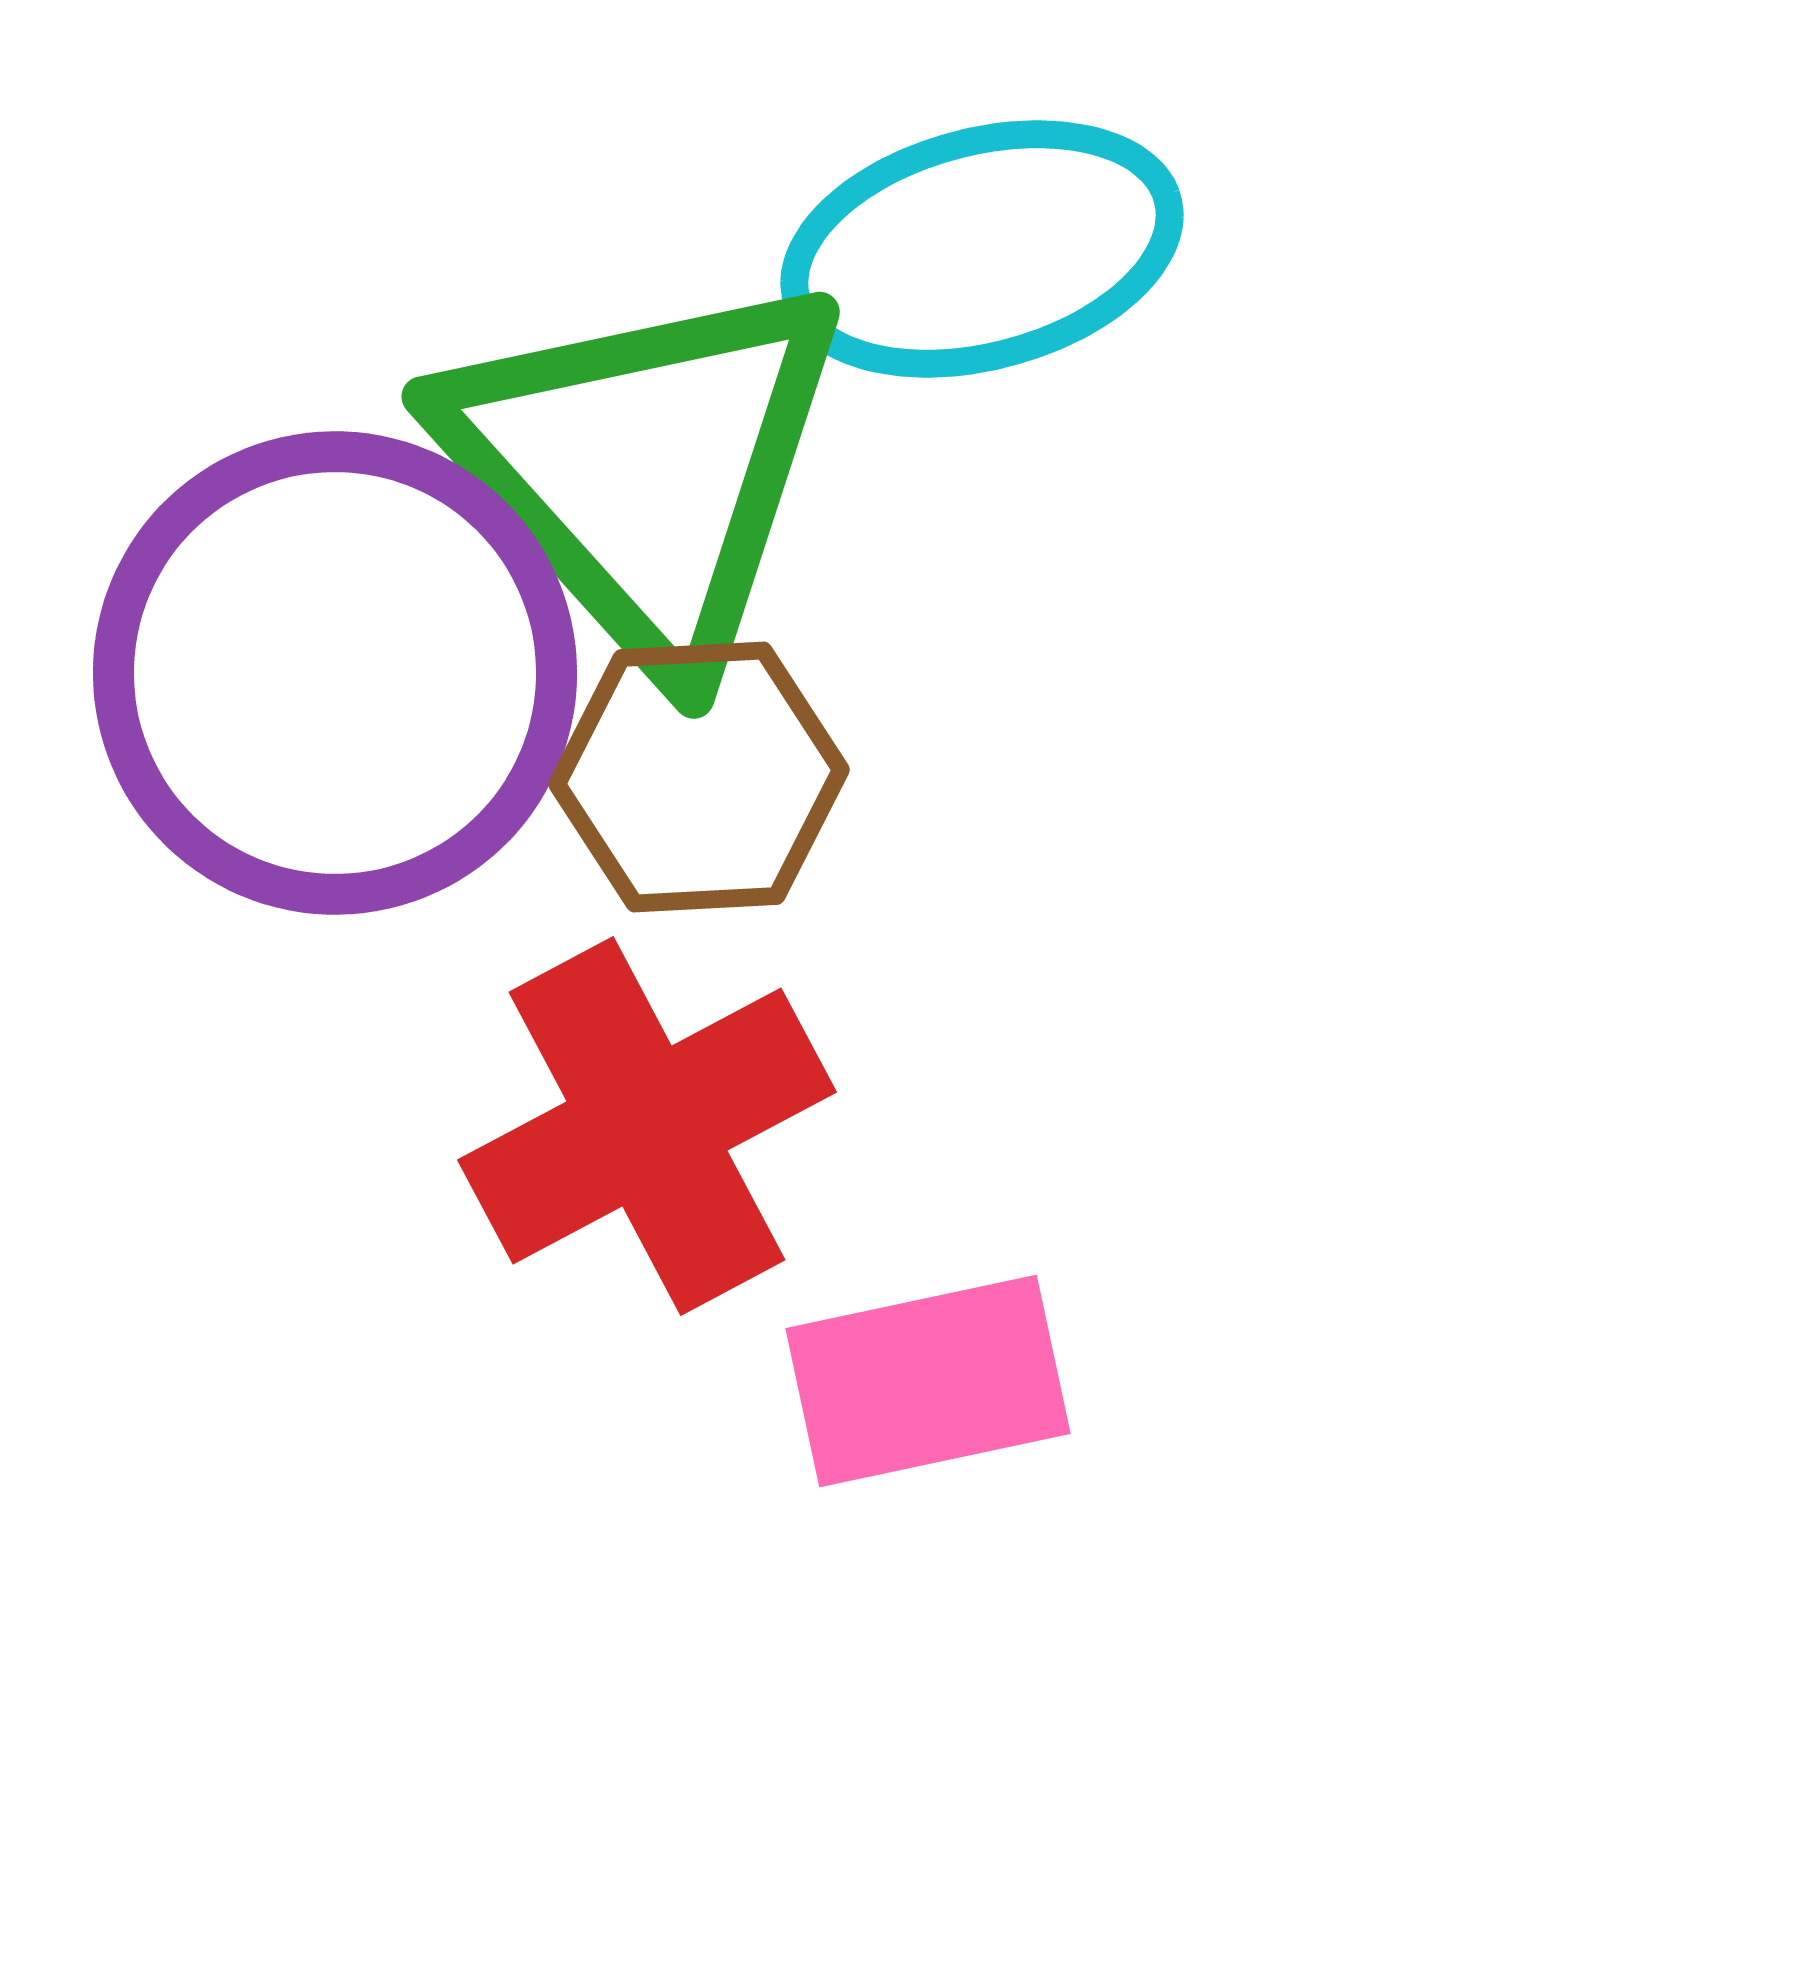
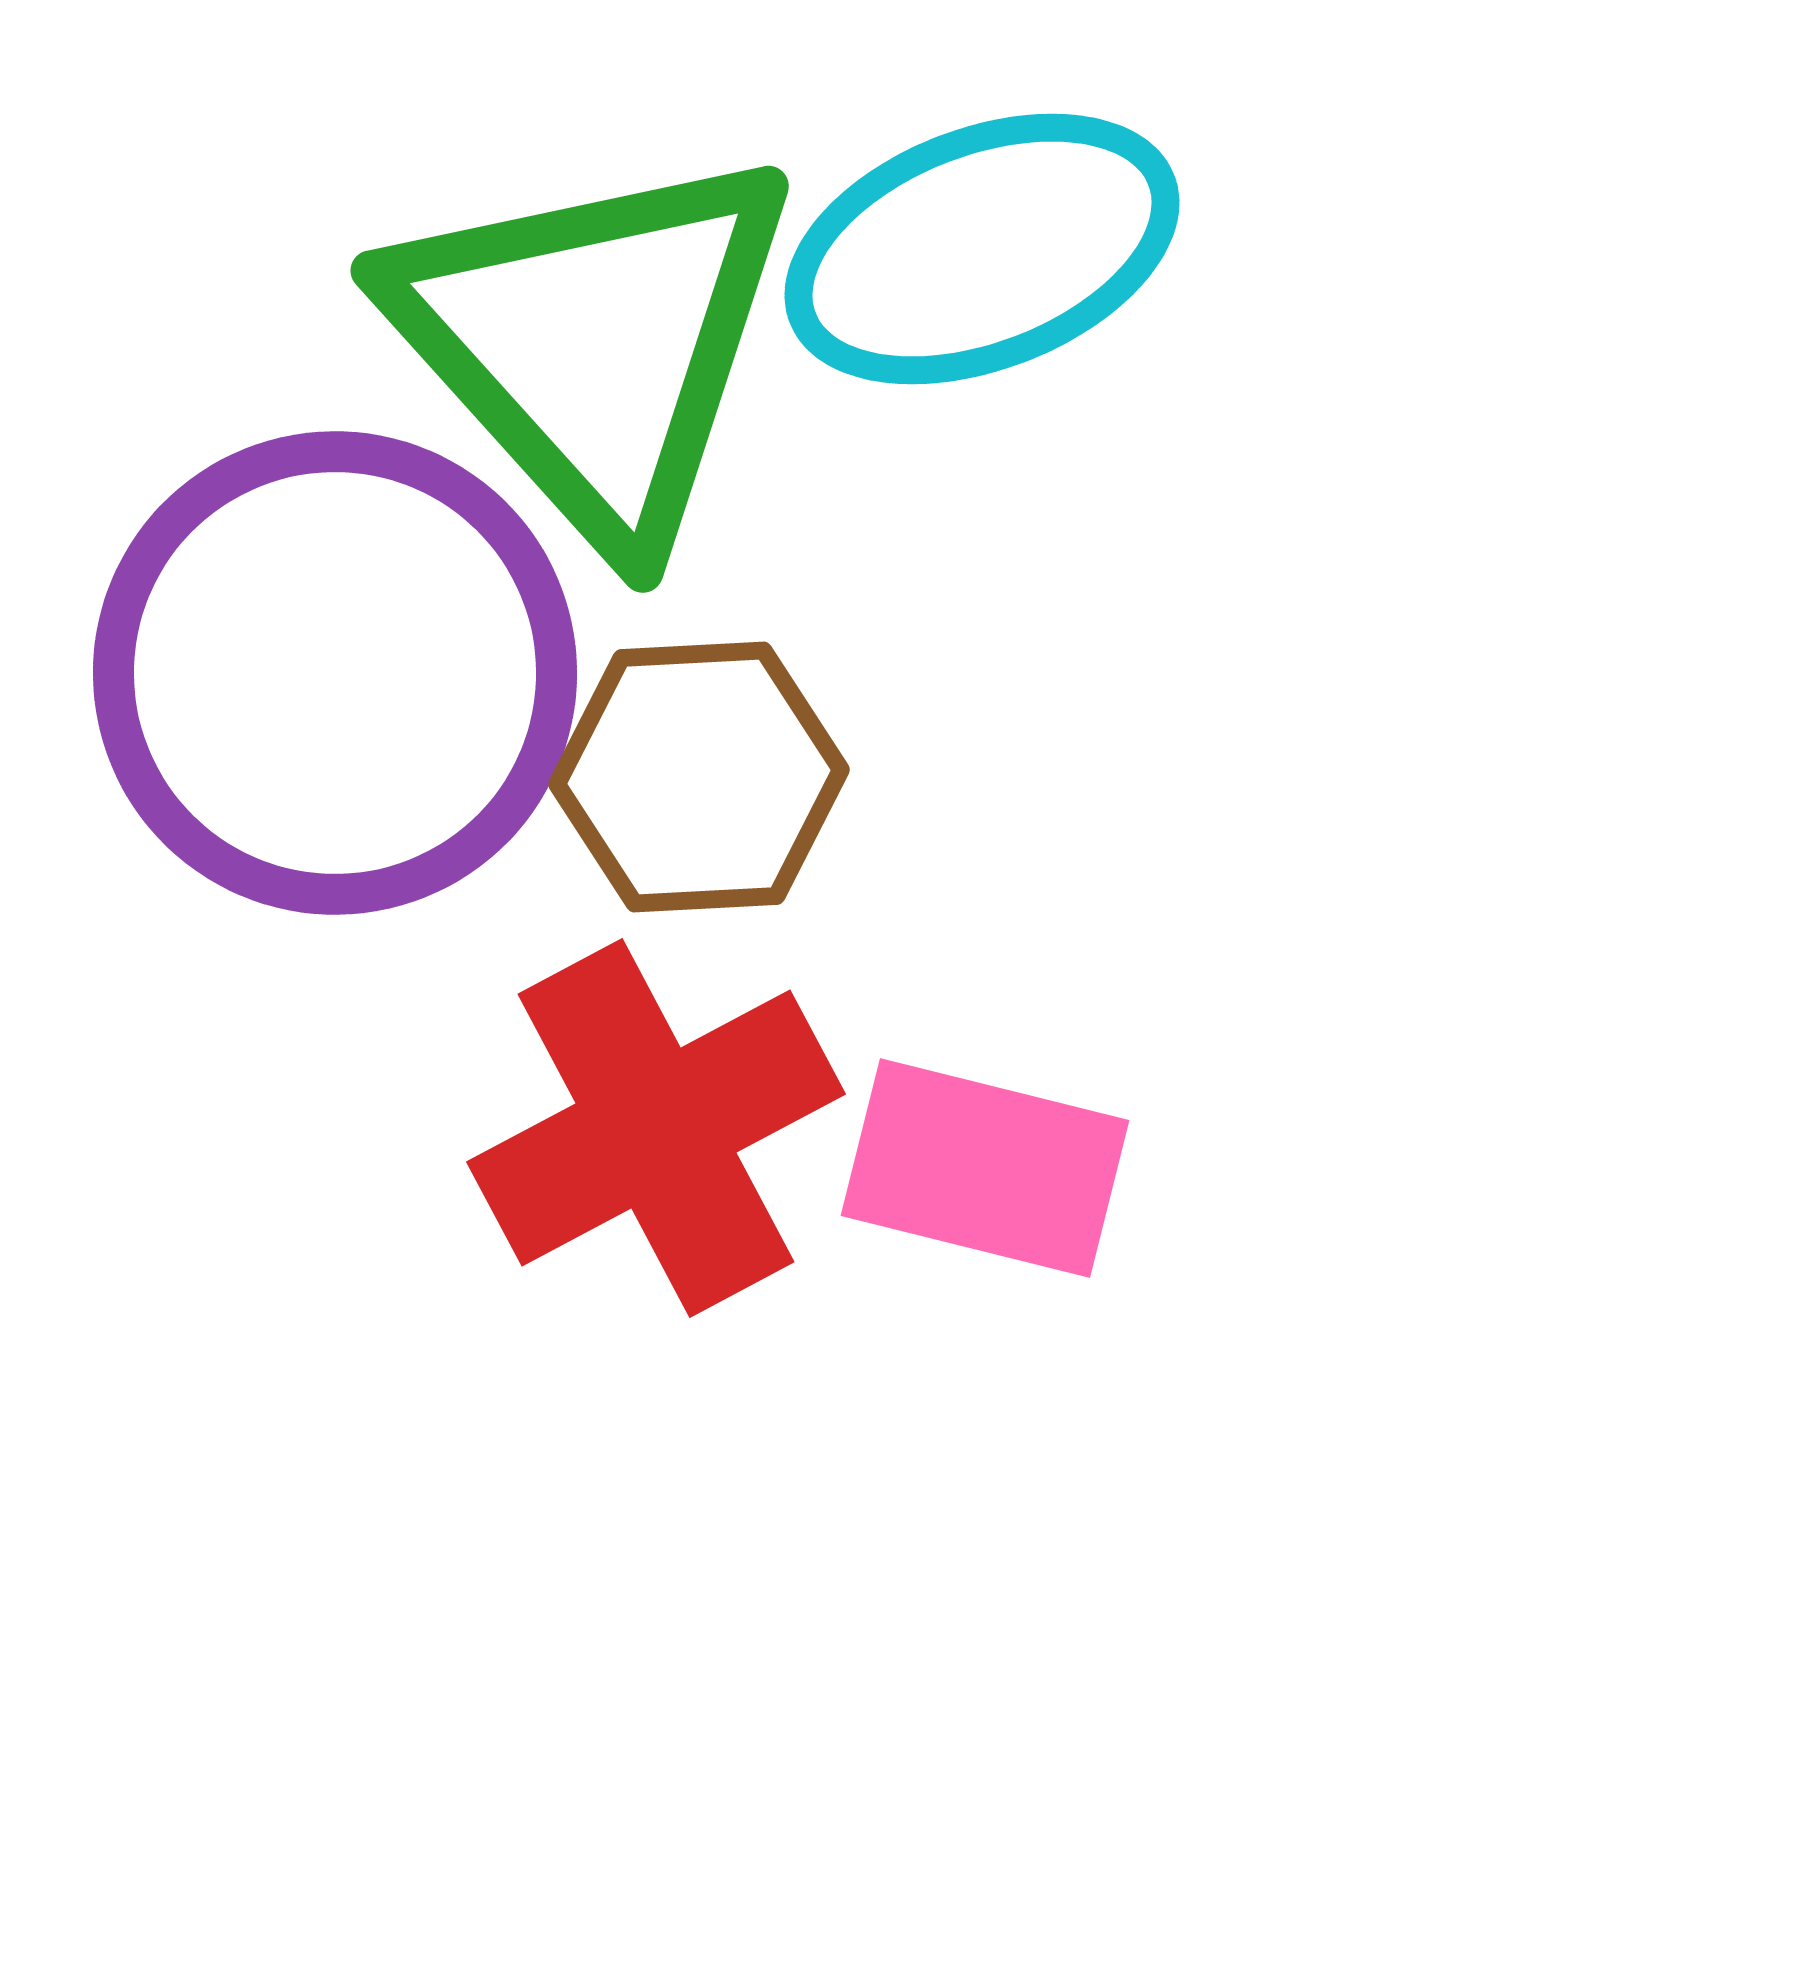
cyan ellipse: rotated 6 degrees counterclockwise
green triangle: moved 51 px left, 126 px up
red cross: moved 9 px right, 2 px down
pink rectangle: moved 57 px right, 213 px up; rotated 26 degrees clockwise
